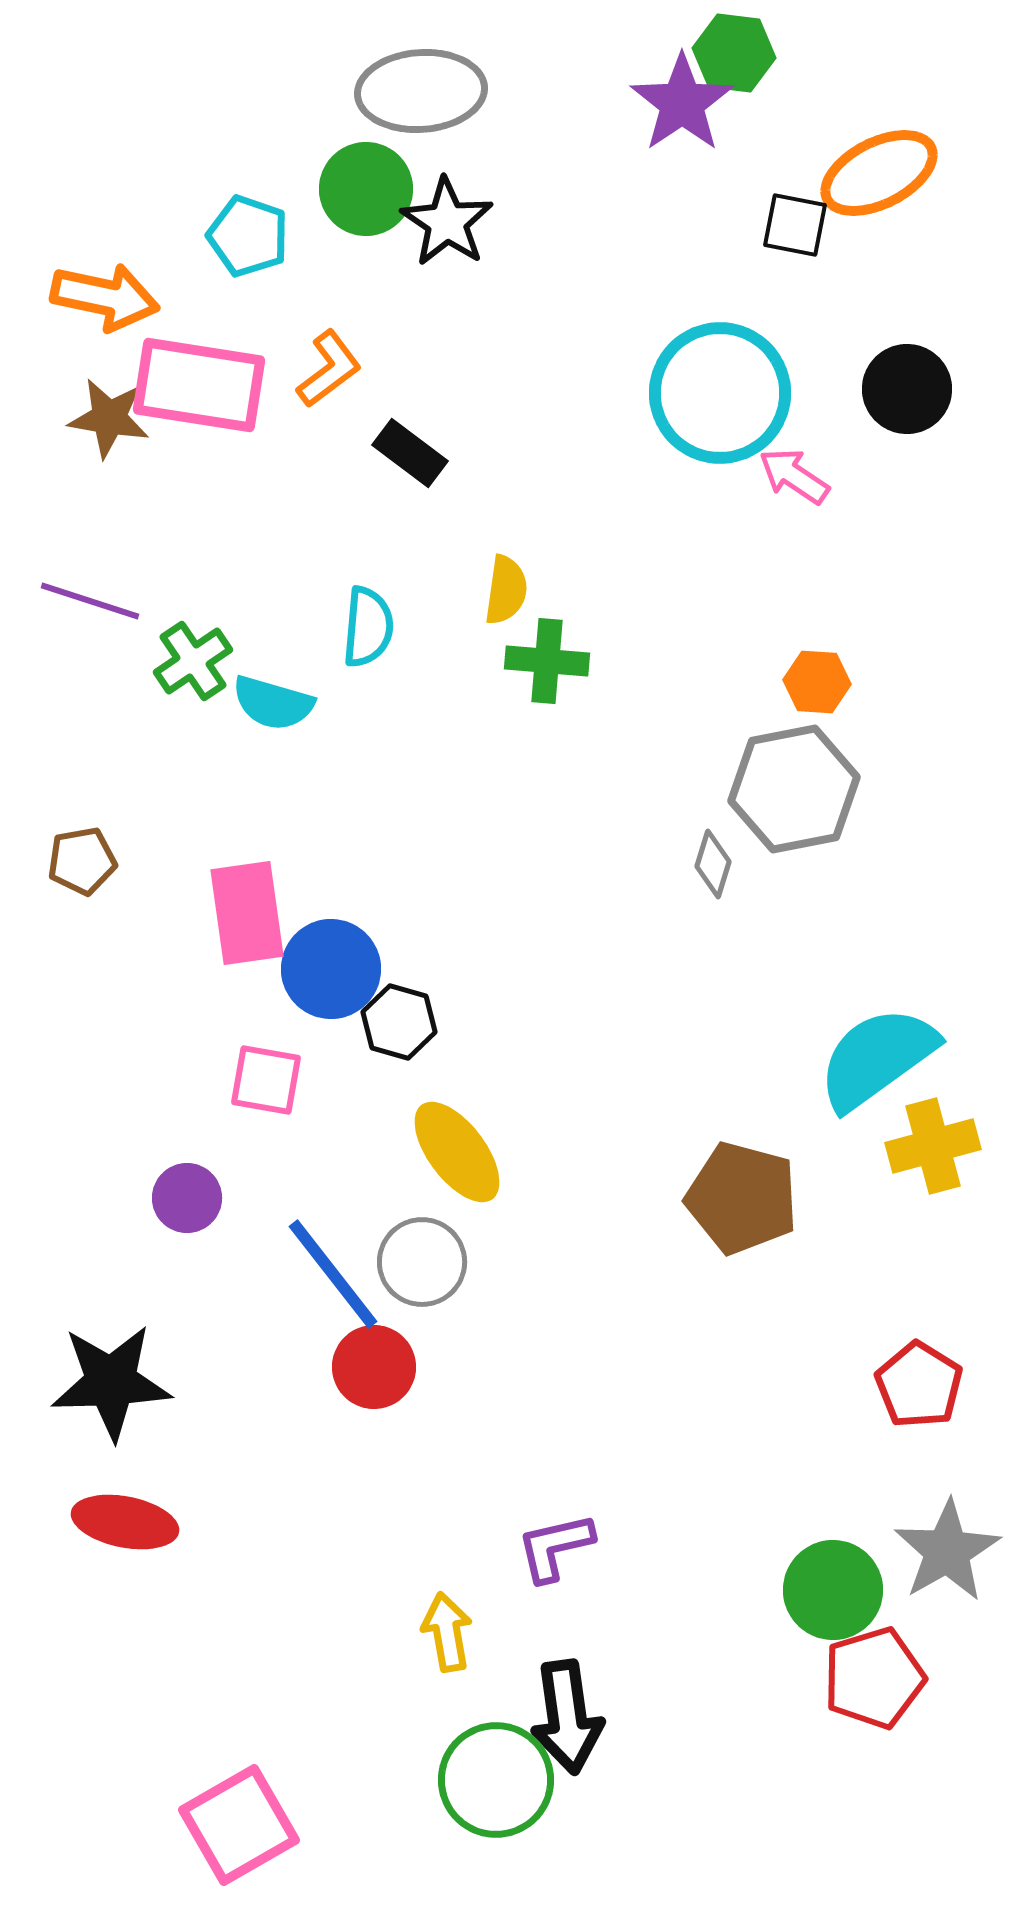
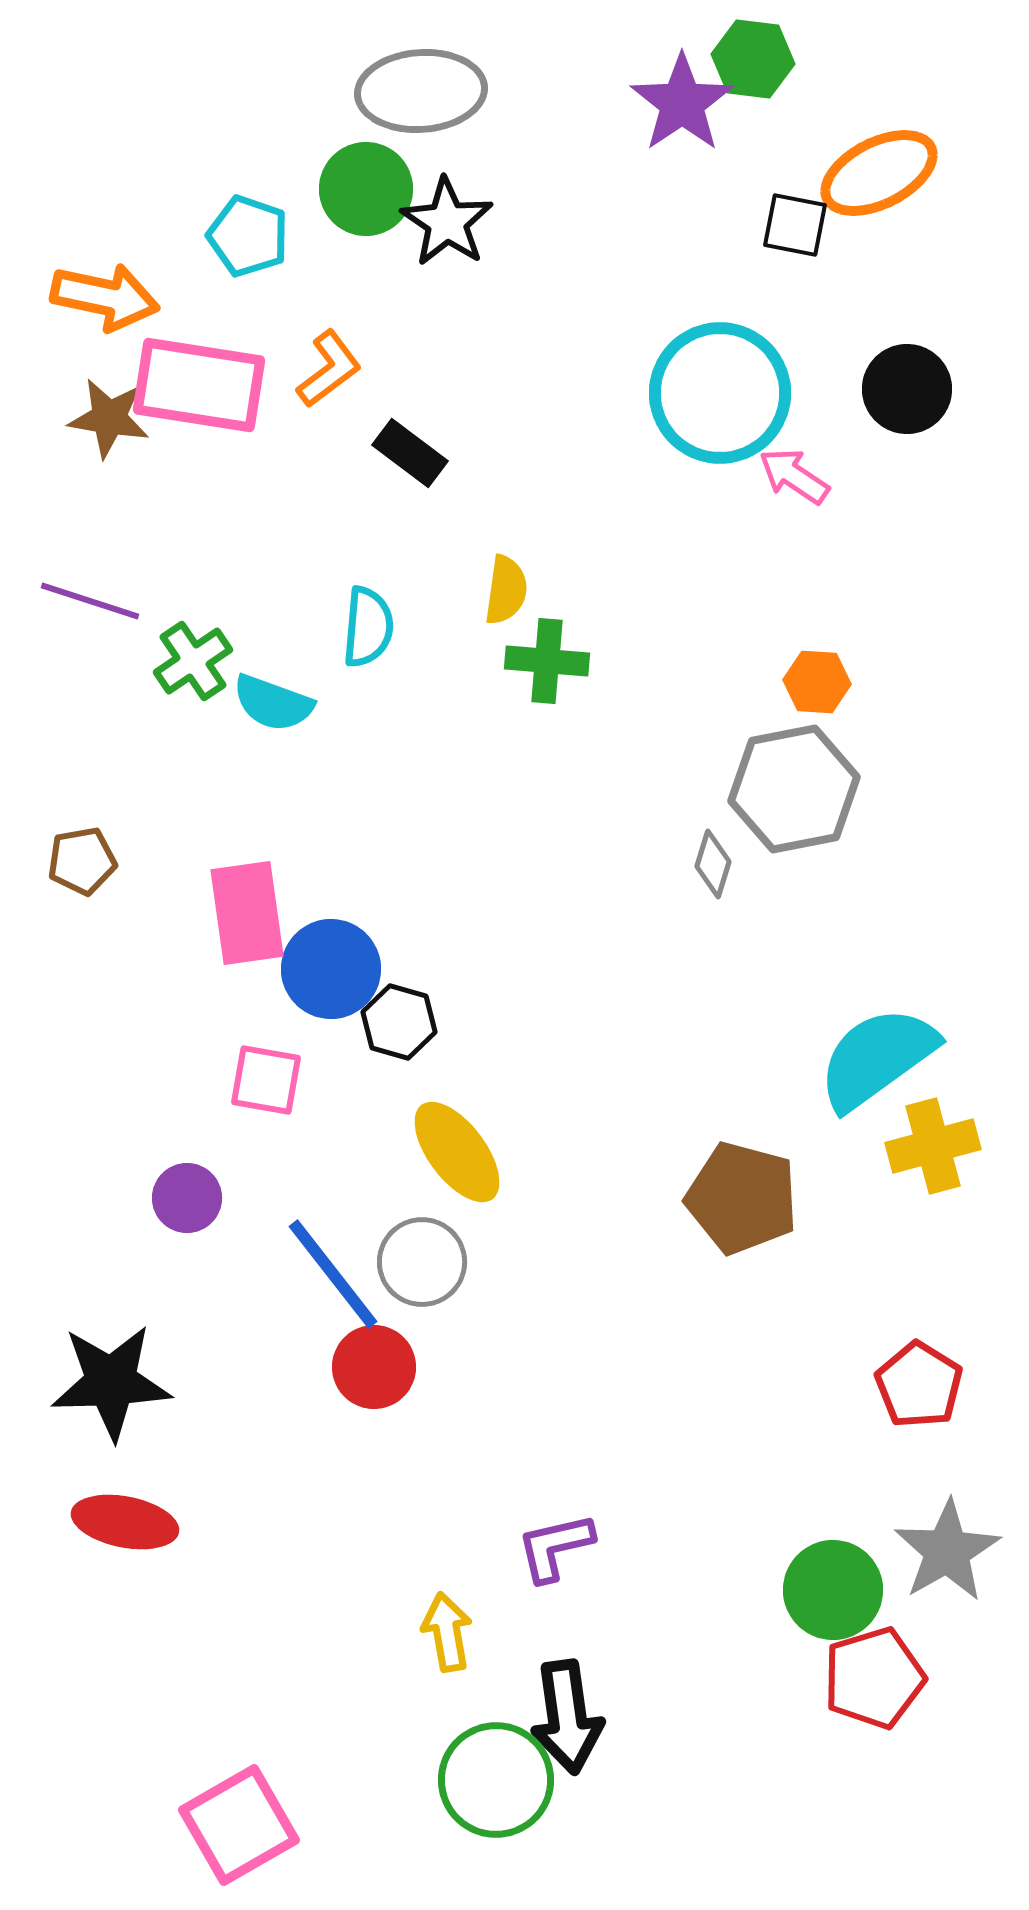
green hexagon at (734, 53): moved 19 px right, 6 px down
cyan semicircle at (273, 703): rotated 4 degrees clockwise
